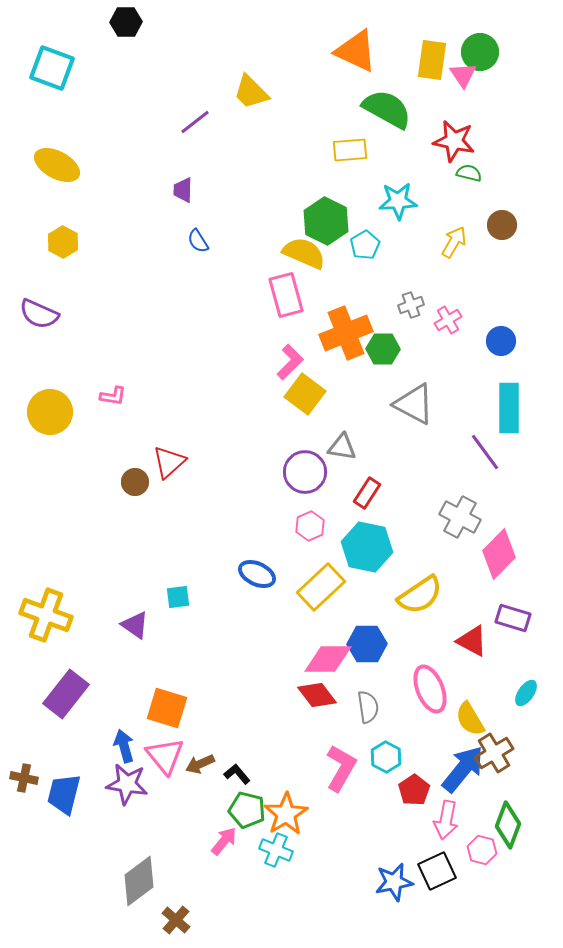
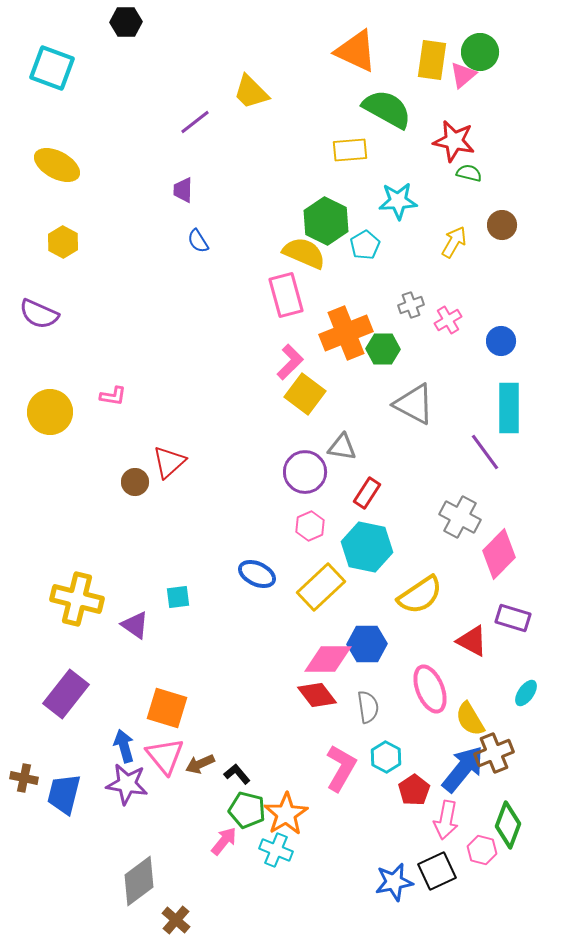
pink triangle at (463, 75): rotated 24 degrees clockwise
yellow cross at (46, 615): moved 31 px right, 16 px up; rotated 6 degrees counterclockwise
brown cross at (494, 753): rotated 9 degrees clockwise
